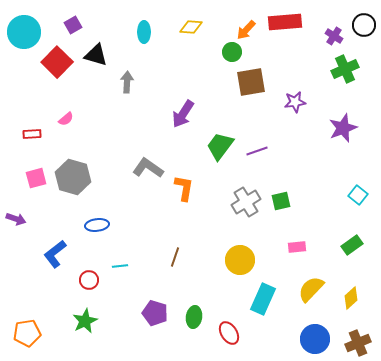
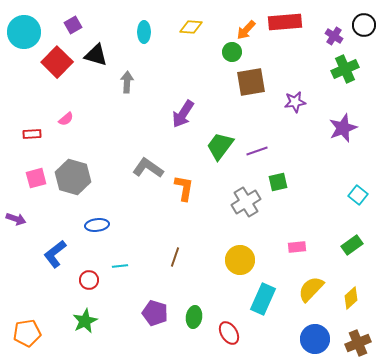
green square at (281, 201): moved 3 px left, 19 px up
